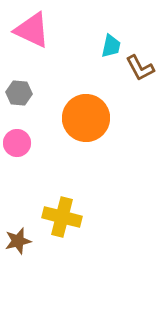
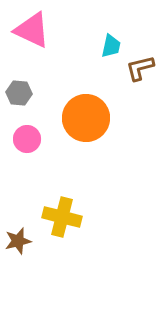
brown L-shape: rotated 104 degrees clockwise
pink circle: moved 10 px right, 4 px up
